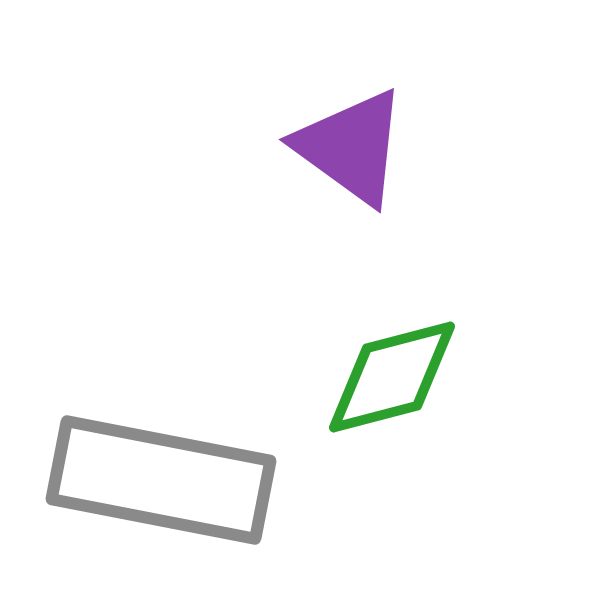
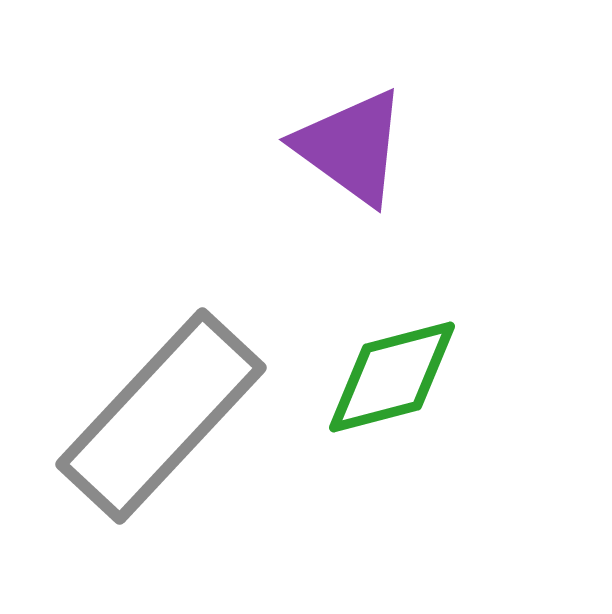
gray rectangle: moved 64 px up; rotated 58 degrees counterclockwise
